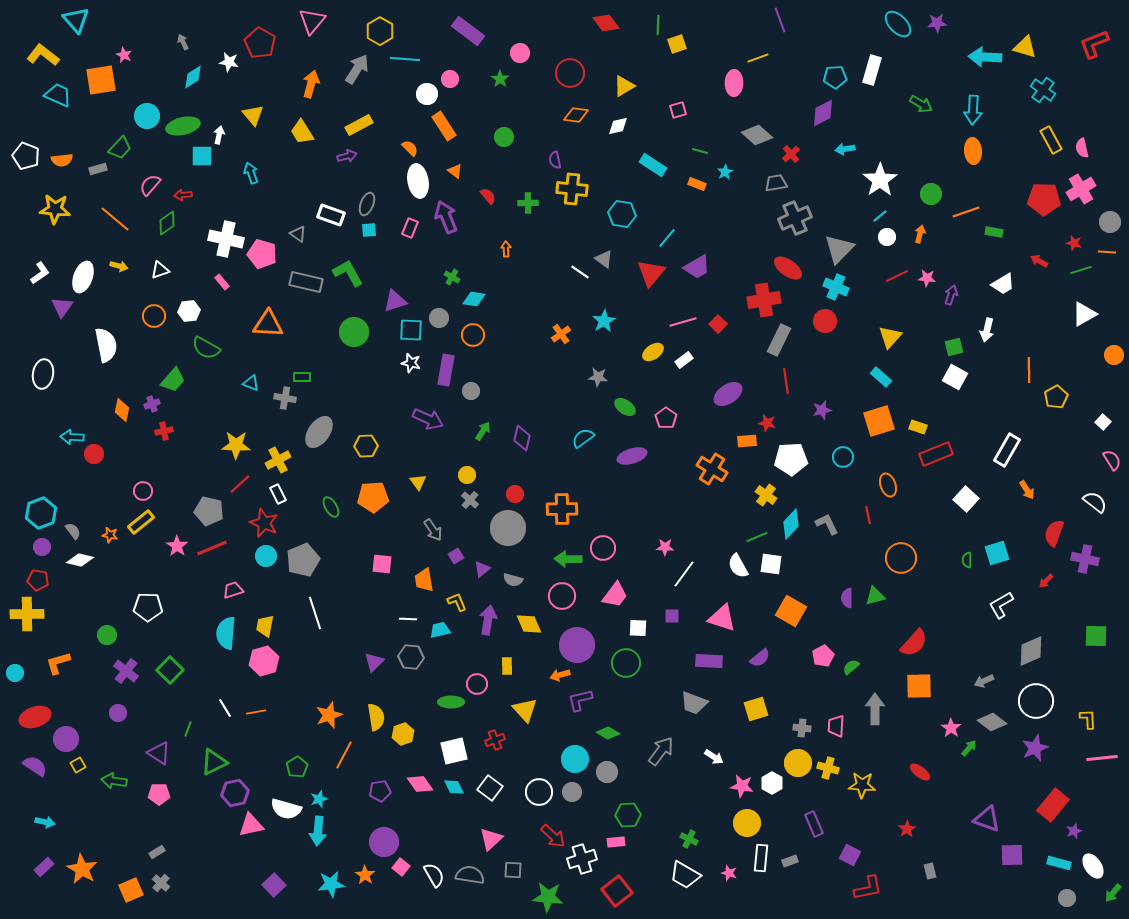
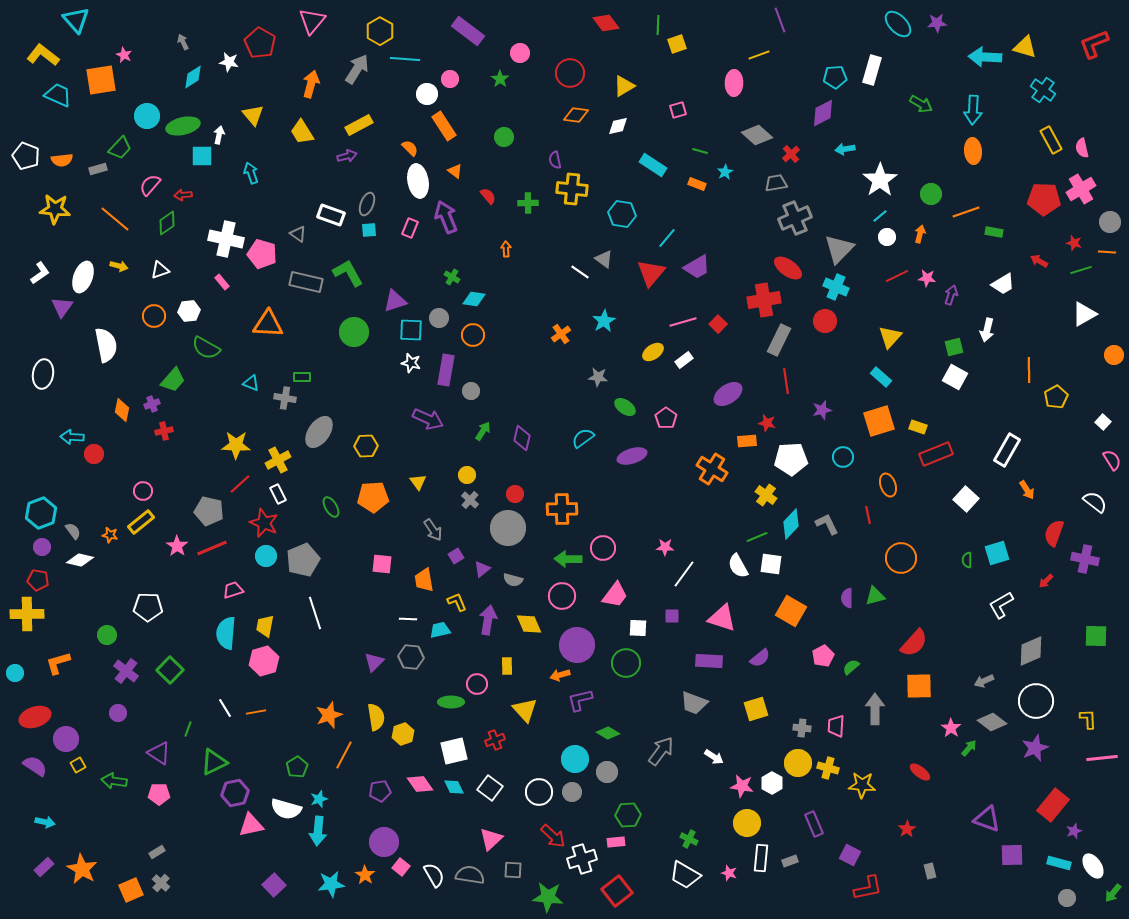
yellow line at (758, 58): moved 1 px right, 3 px up
